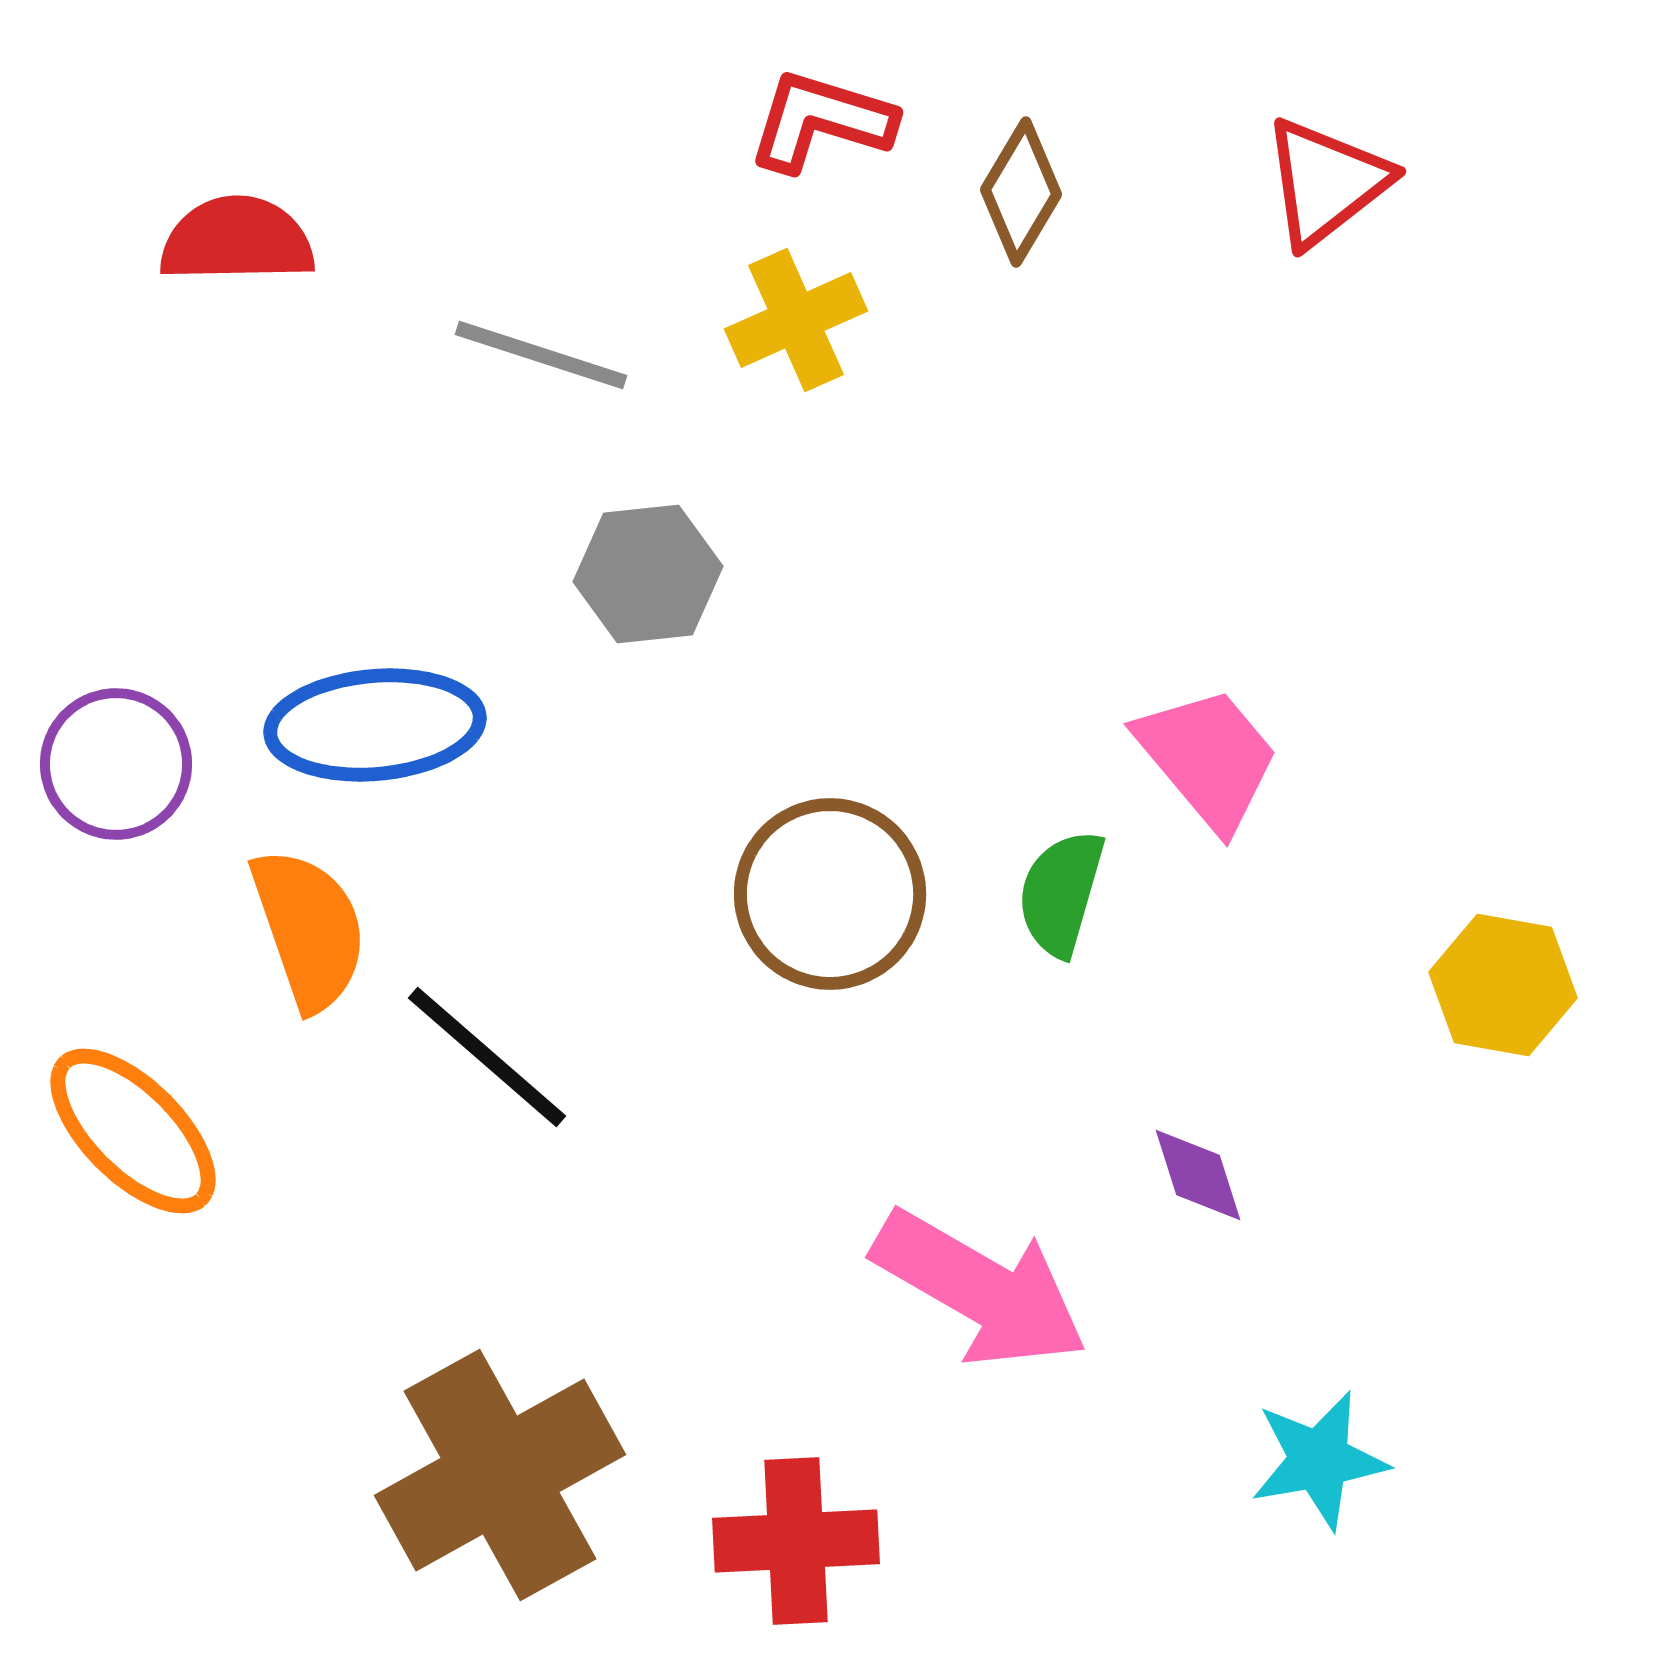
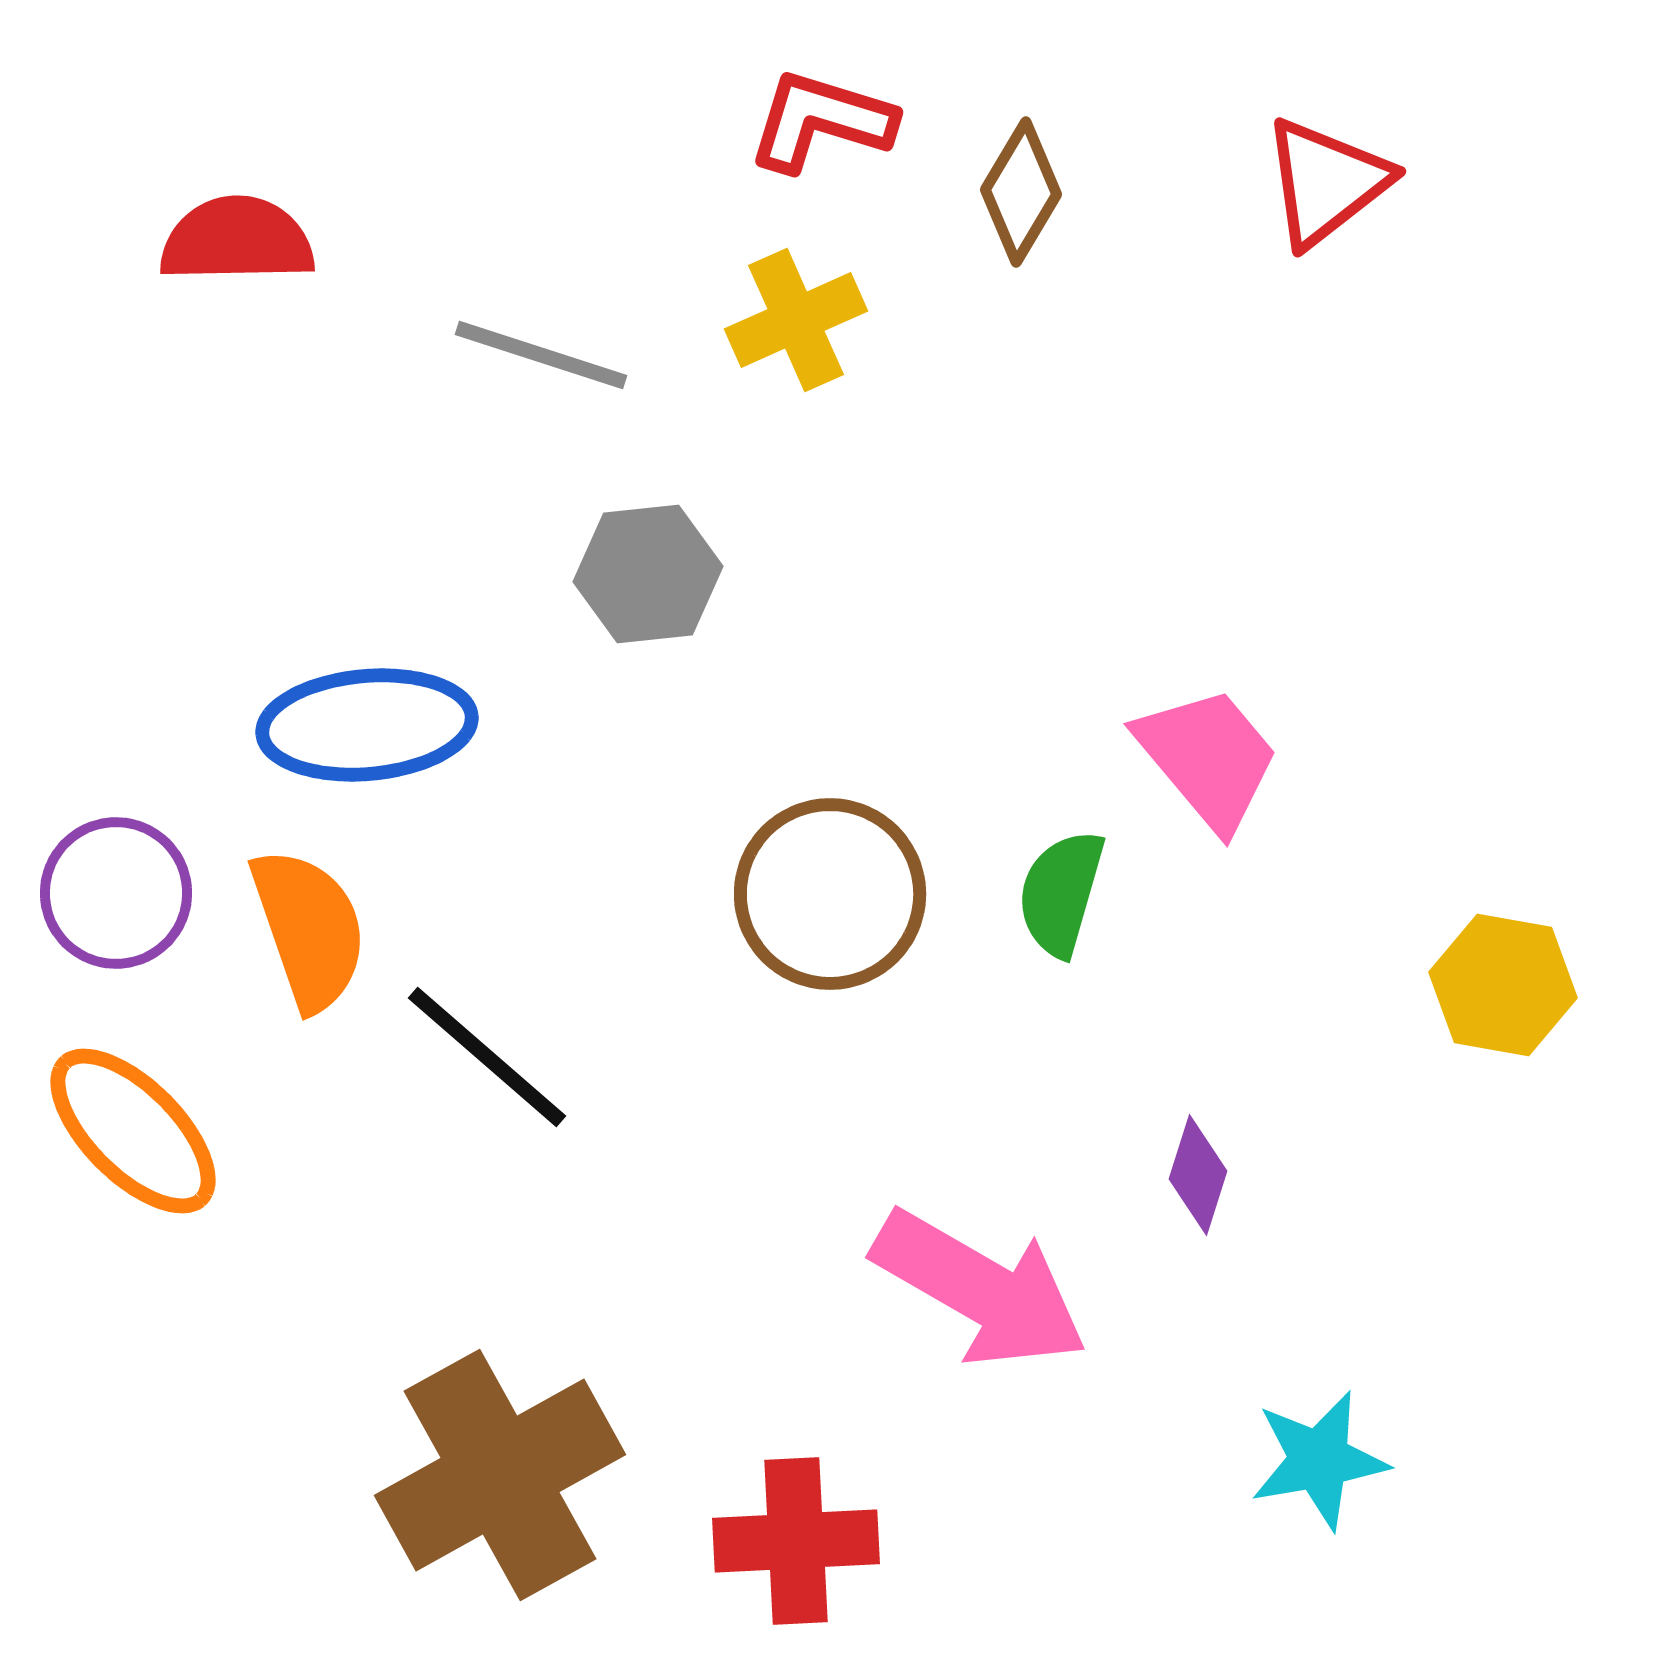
blue ellipse: moved 8 px left
purple circle: moved 129 px down
purple diamond: rotated 35 degrees clockwise
